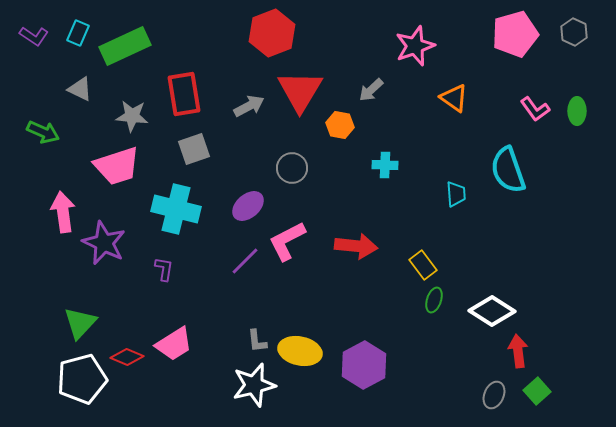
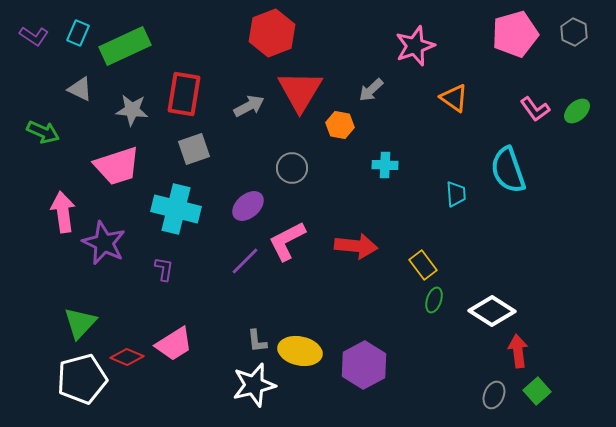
red rectangle at (184, 94): rotated 18 degrees clockwise
green ellipse at (577, 111): rotated 48 degrees clockwise
gray star at (132, 116): moved 6 px up
